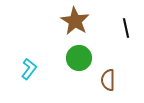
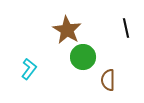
brown star: moved 8 px left, 9 px down
green circle: moved 4 px right, 1 px up
